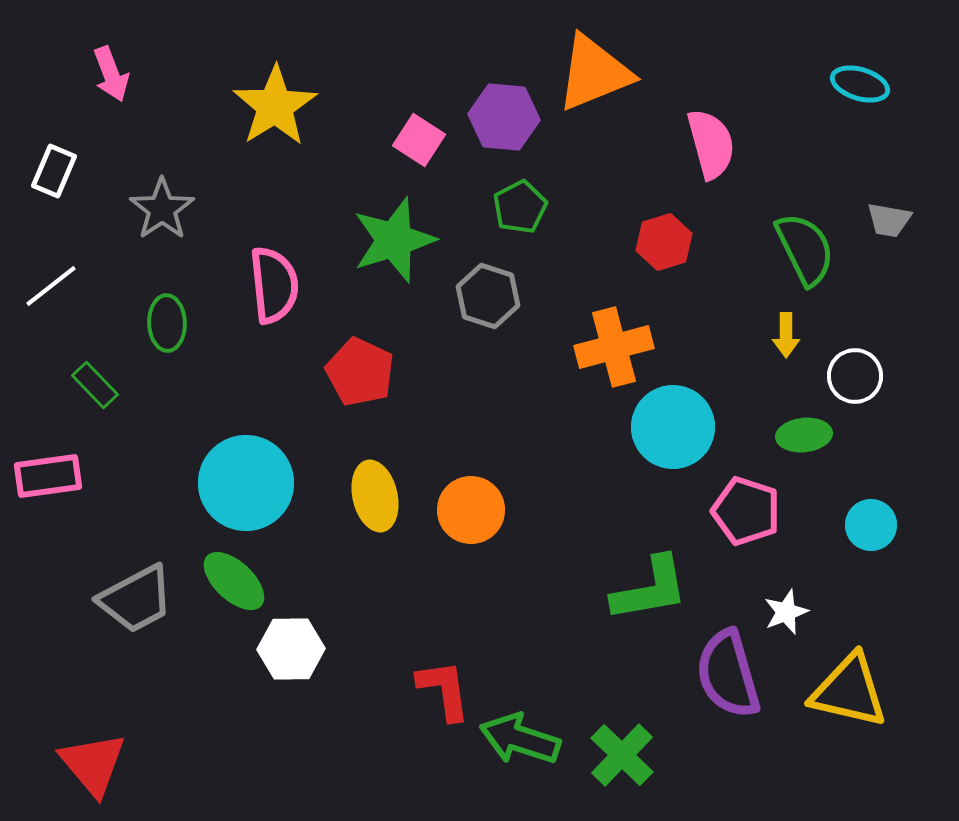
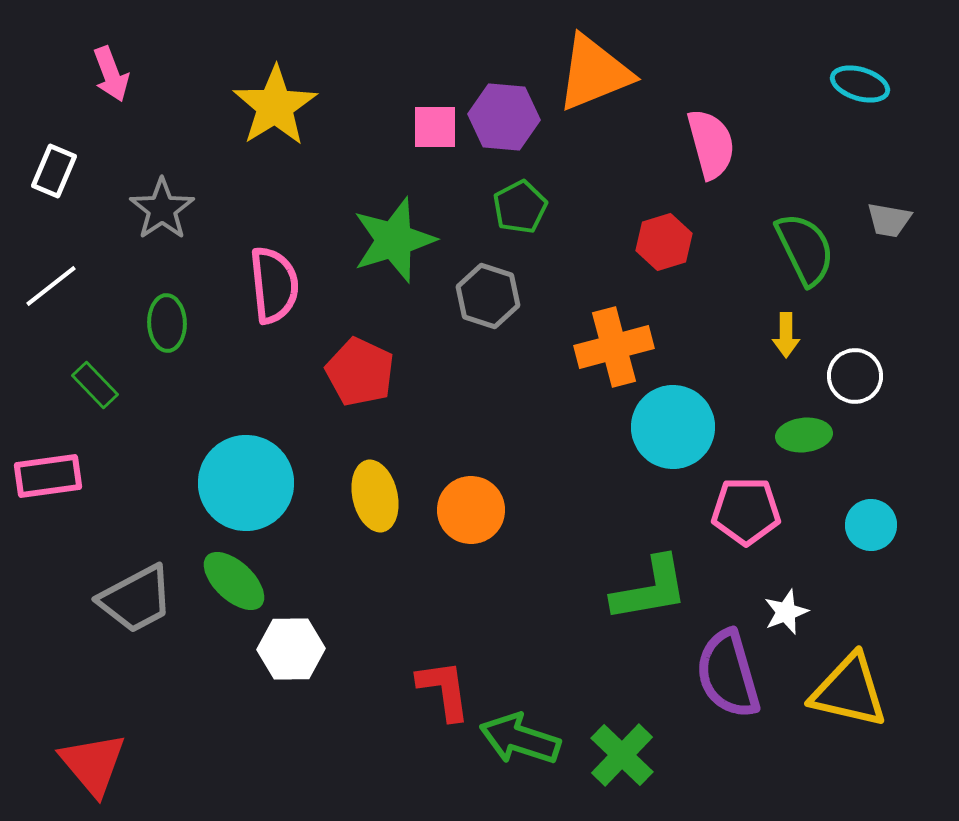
pink square at (419, 140): moved 16 px right, 13 px up; rotated 33 degrees counterclockwise
pink pentagon at (746, 511): rotated 18 degrees counterclockwise
